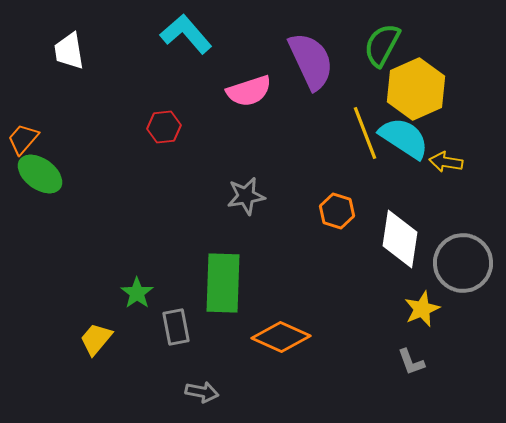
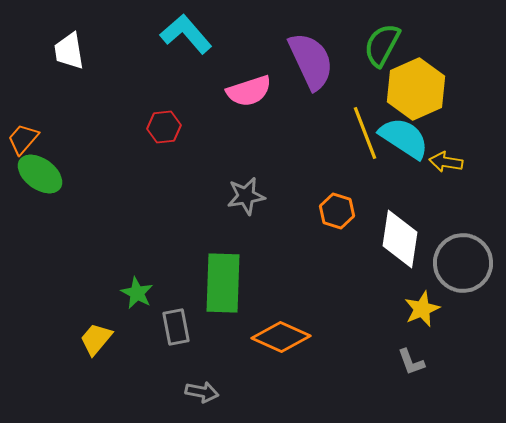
green star: rotated 8 degrees counterclockwise
